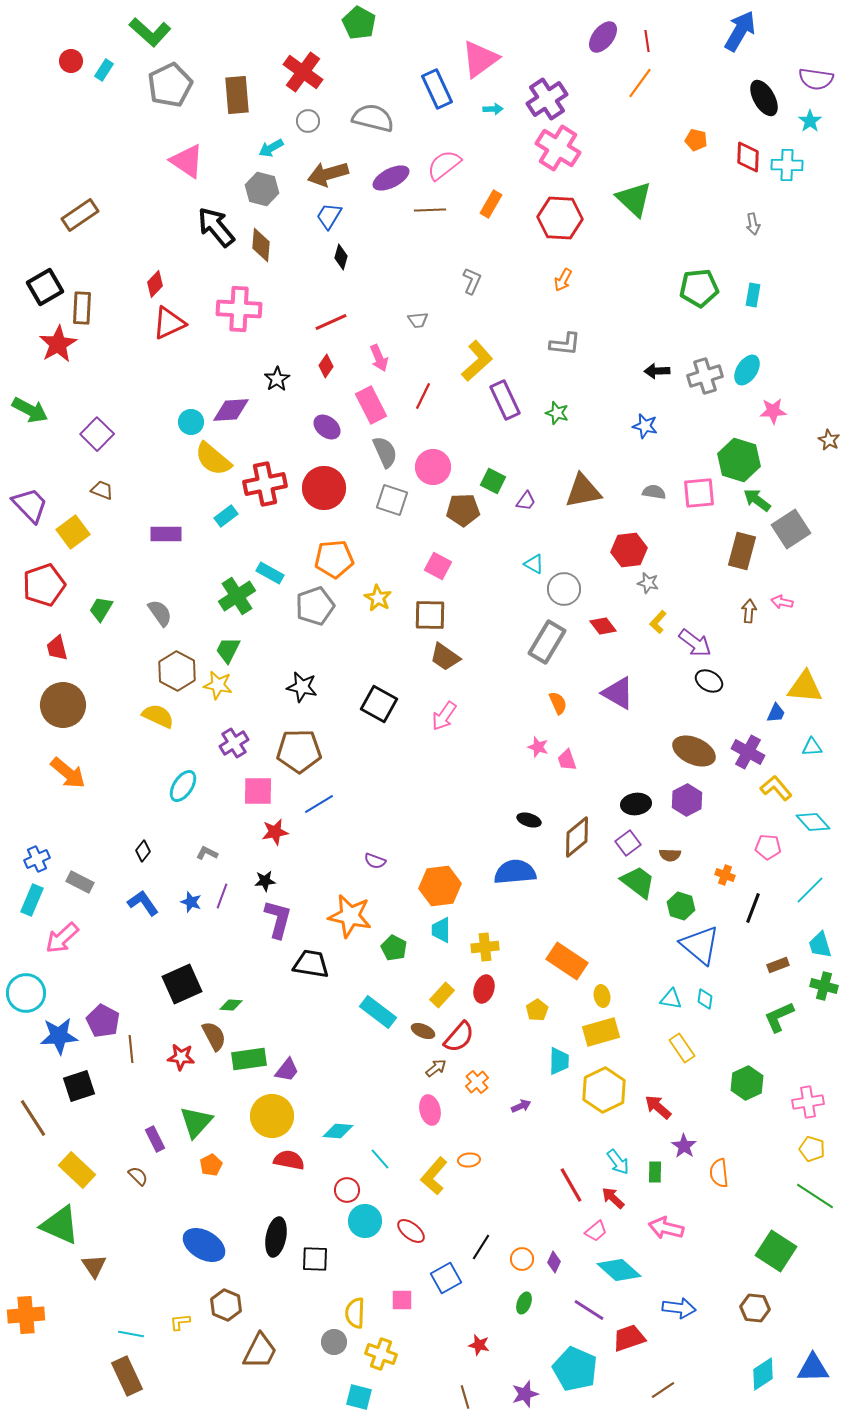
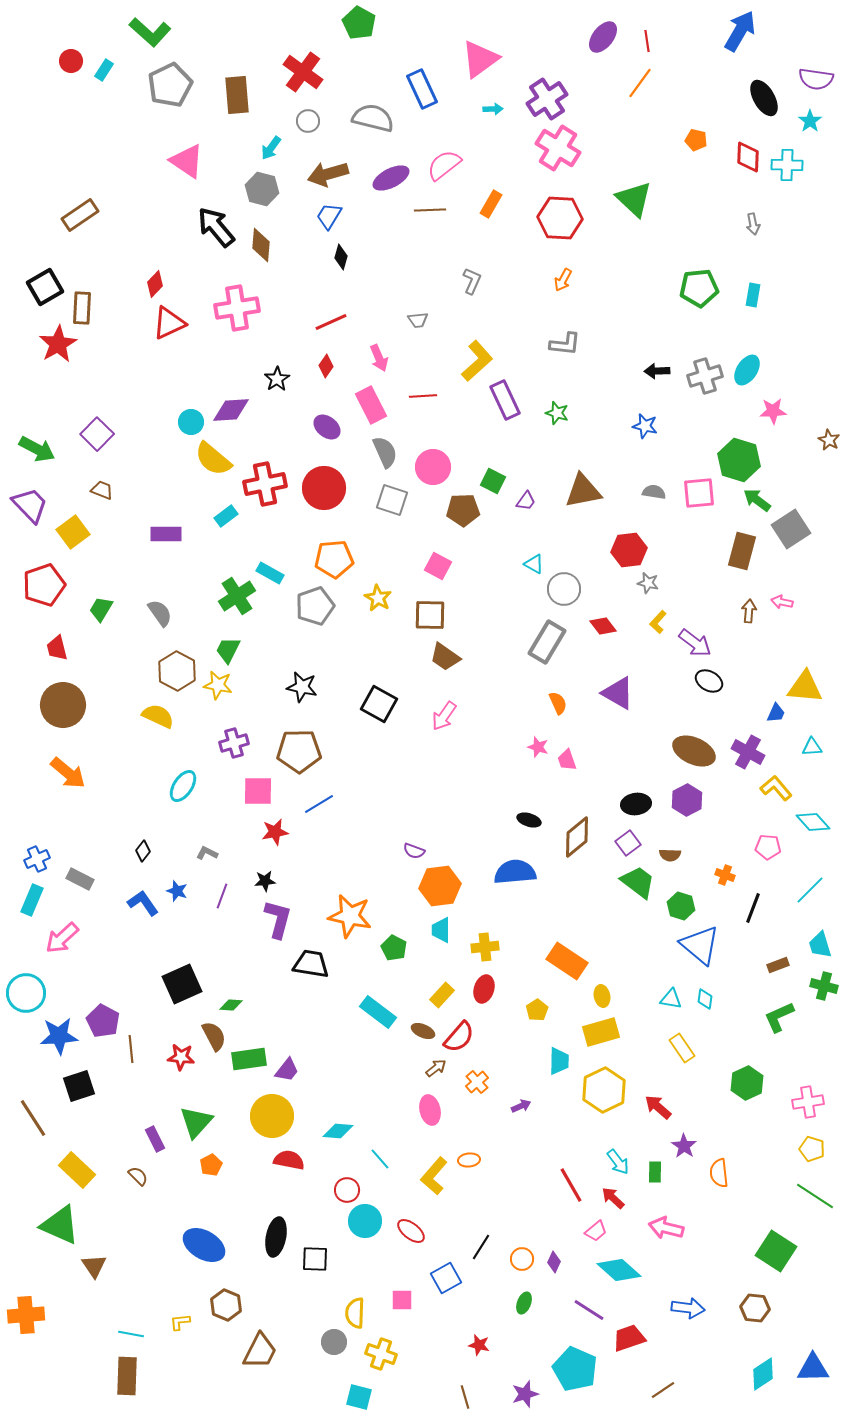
blue rectangle at (437, 89): moved 15 px left
cyan arrow at (271, 148): rotated 25 degrees counterclockwise
pink cross at (239, 309): moved 2 px left, 1 px up; rotated 12 degrees counterclockwise
red line at (423, 396): rotated 60 degrees clockwise
green arrow at (30, 410): moved 7 px right, 39 px down
purple cross at (234, 743): rotated 16 degrees clockwise
purple semicircle at (375, 861): moved 39 px right, 10 px up
gray rectangle at (80, 882): moved 3 px up
blue star at (191, 902): moved 14 px left, 11 px up
blue arrow at (679, 1308): moved 9 px right
brown rectangle at (127, 1376): rotated 27 degrees clockwise
